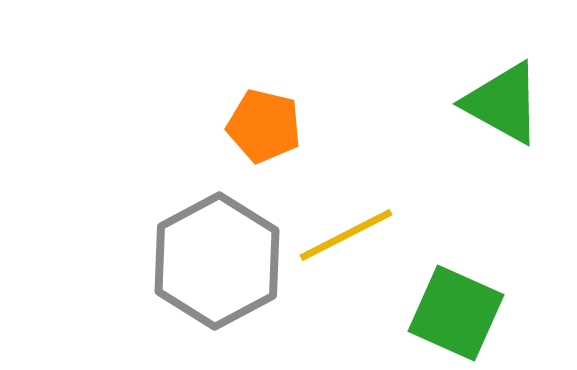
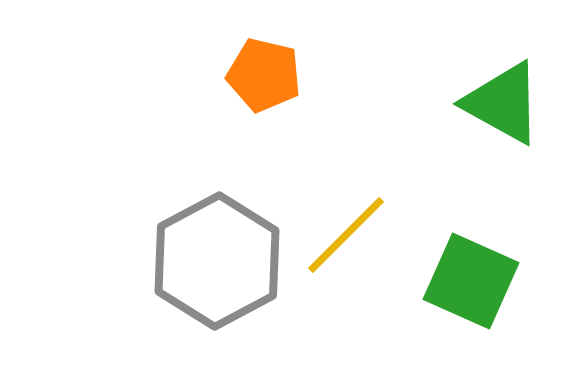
orange pentagon: moved 51 px up
yellow line: rotated 18 degrees counterclockwise
green square: moved 15 px right, 32 px up
